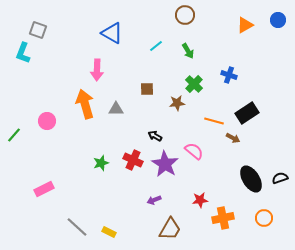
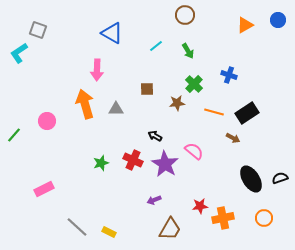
cyan L-shape: moved 4 px left; rotated 35 degrees clockwise
orange line: moved 9 px up
red star: moved 6 px down
